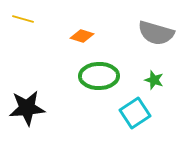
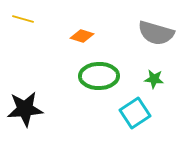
green star: moved 1 px up; rotated 12 degrees counterclockwise
black star: moved 2 px left, 1 px down
